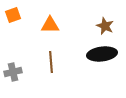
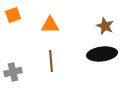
brown line: moved 1 px up
